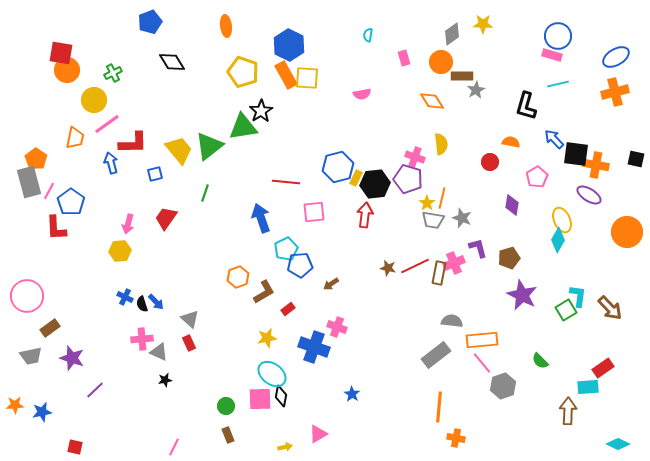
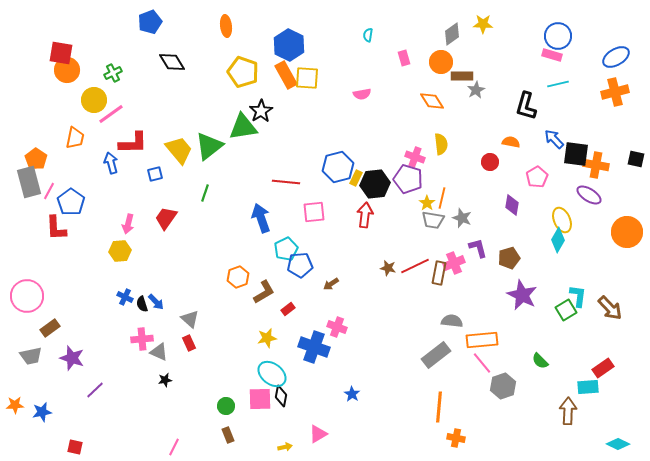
pink line at (107, 124): moved 4 px right, 10 px up
